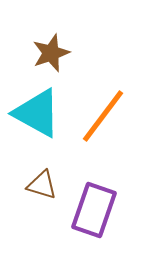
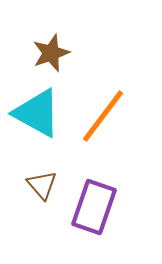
brown triangle: rotated 32 degrees clockwise
purple rectangle: moved 3 px up
